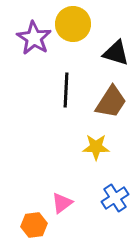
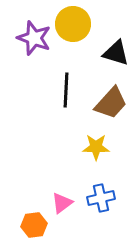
purple star: rotated 12 degrees counterclockwise
brown trapezoid: moved 1 px down; rotated 9 degrees clockwise
blue cross: moved 14 px left; rotated 20 degrees clockwise
